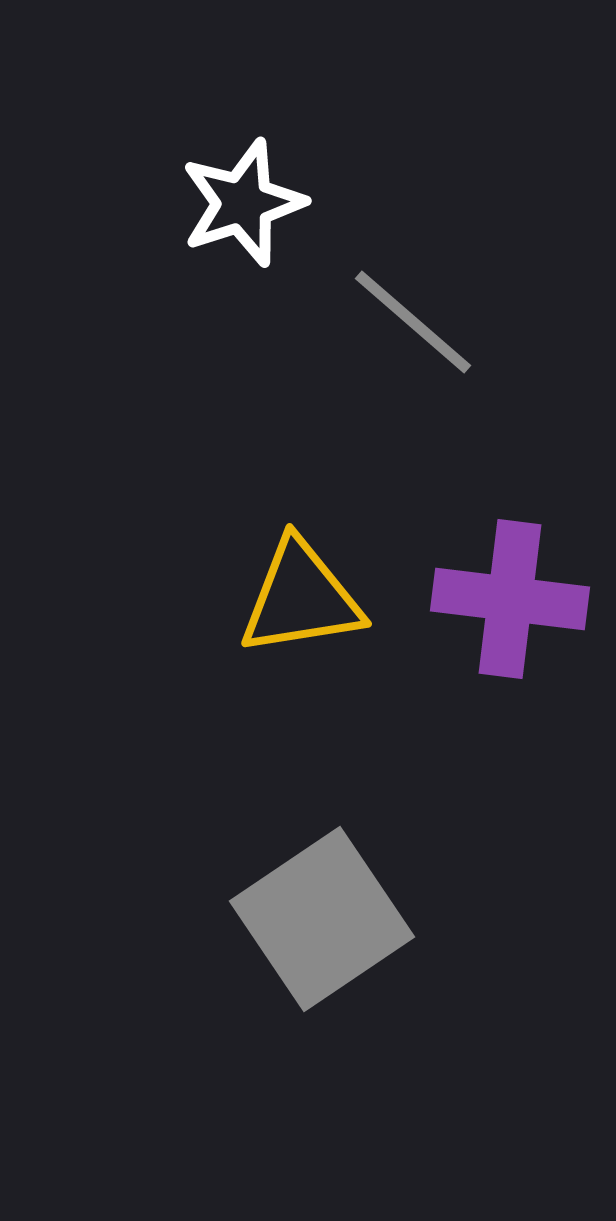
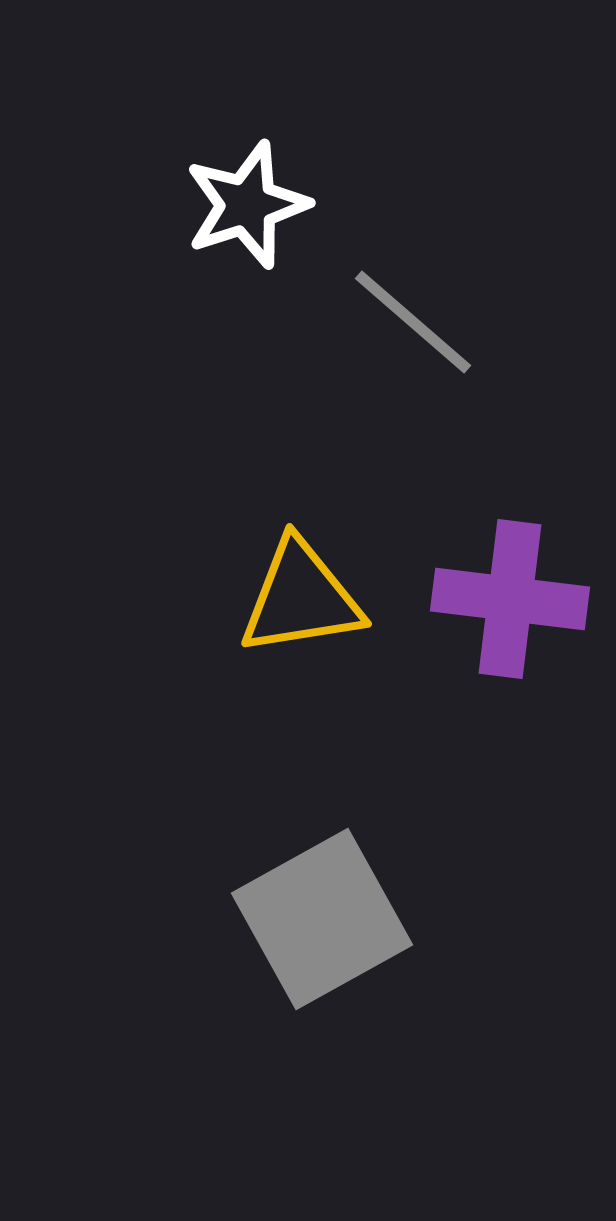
white star: moved 4 px right, 2 px down
gray square: rotated 5 degrees clockwise
